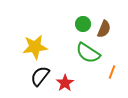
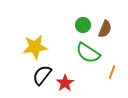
green circle: moved 1 px down
brown semicircle: moved 1 px right
black semicircle: moved 2 px right, 1 px up
